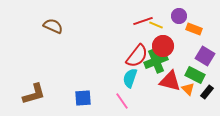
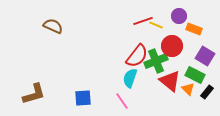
red circle: moved 9 px right
red triangle: rotated 25 degrees clockwise
